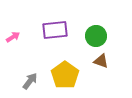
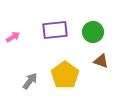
green circle: moved 3 px left, 4 px up
